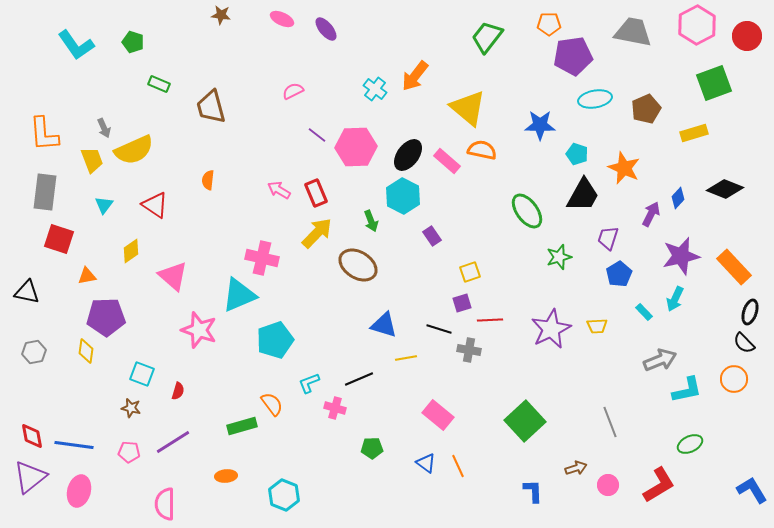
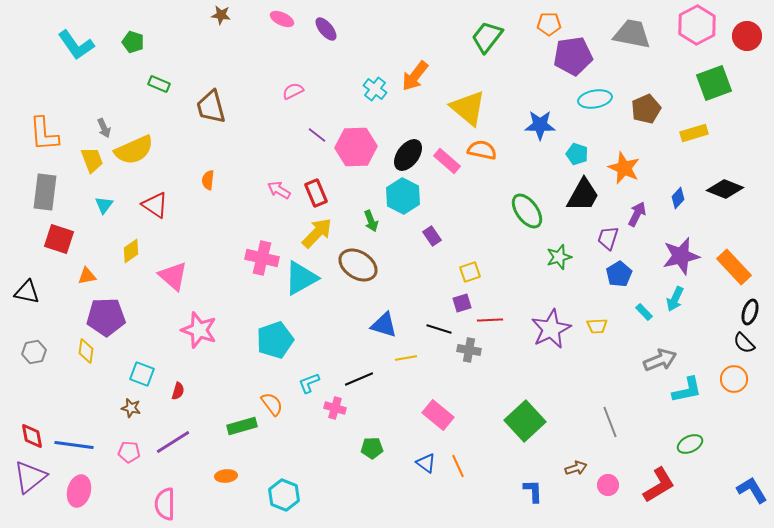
gray trapezoid at (633, 32): moved 1 px left, 2 px down
purple arrow at (651, 214): moved 14 px left
cyan triangle at (239, 295): moved 62 px right, 17 px up; rotated 6 degrees counterclockwise
